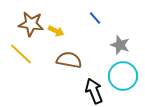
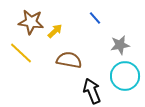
brown star: moved 2 px up
yellow arrow: moved 1 px left; rotated 70 degrees counterclockwise
gray star: rotated 30 degrees counterclockwise
yellow line: moved 1 px up
cyan circle: moved 2 px right
black arrow: moved 2 px left
